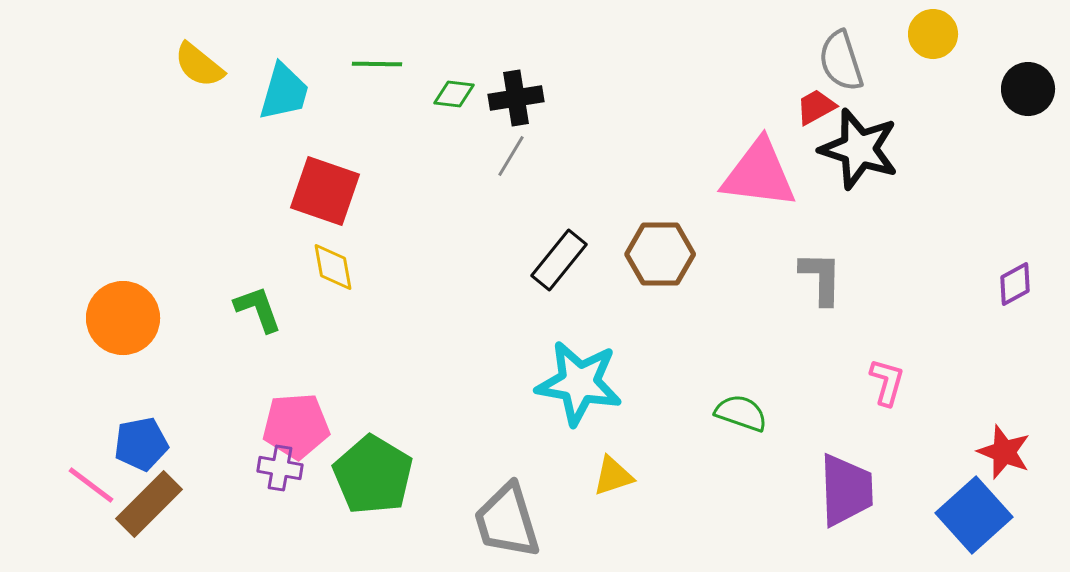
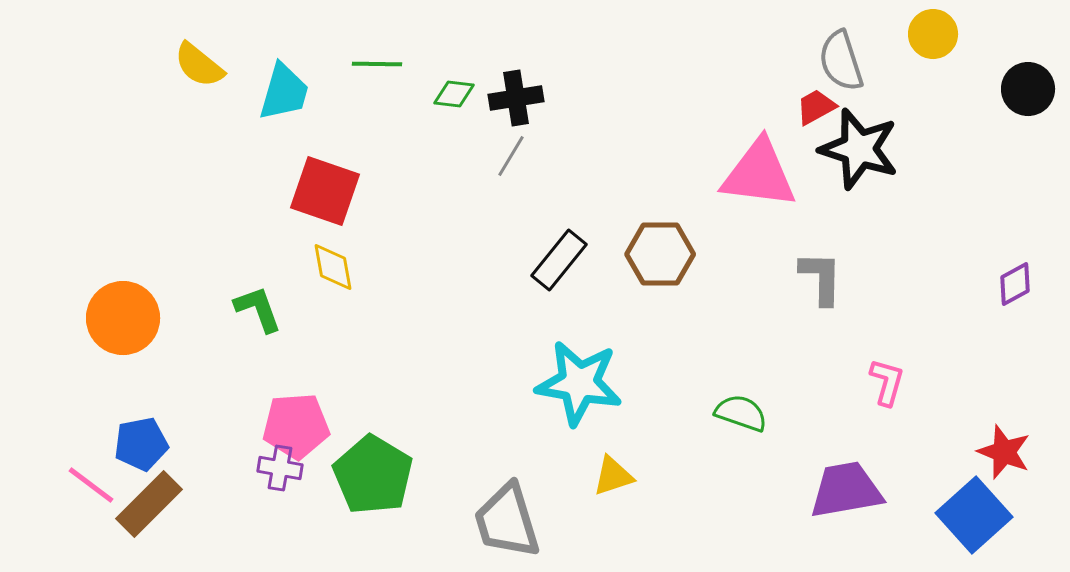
purple trapezoid: rotated 98 degrees counterclockwise
